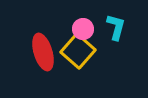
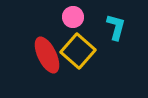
pink circle: moved 10 px left, 12 px up
red ellipse: moved 4 px right, 3 px down; rotated 9 degrees counterclockwise
